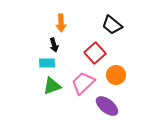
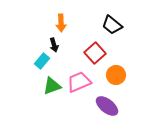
cyan rectangle: moved 5 px left, 2 px up; rotated 49 degrees counterclockwise
pink trapezoid: moved 4 px left, 1 px up; rotated 20 degrees clockwise
